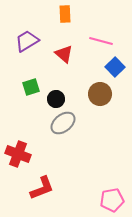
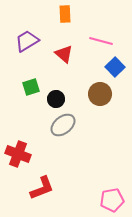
gray ellipse: moved 2 px down
